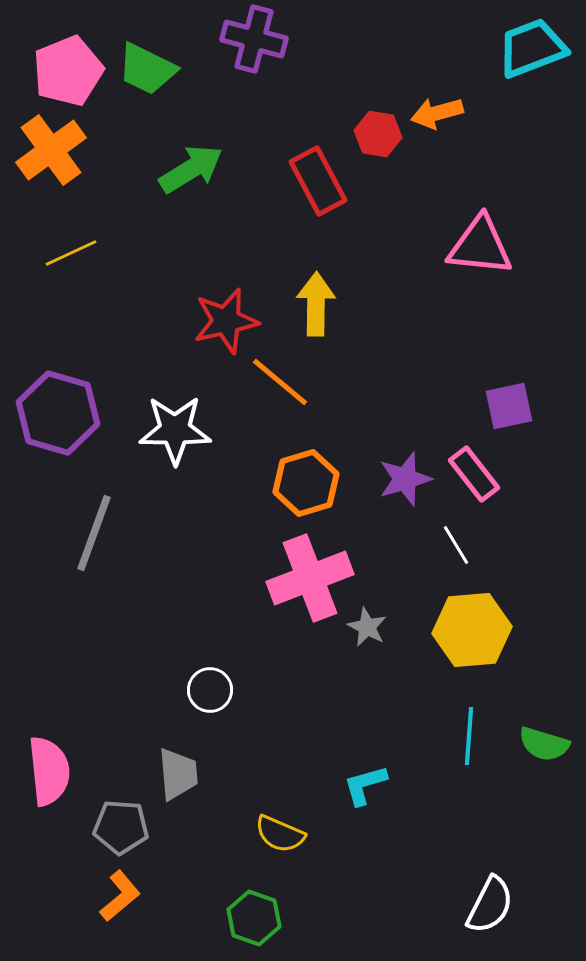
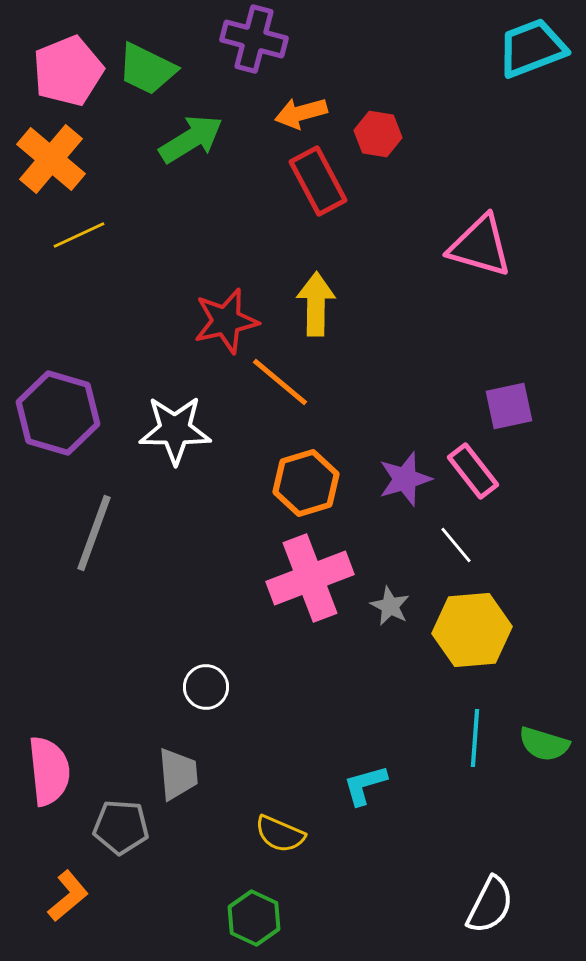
orange arrow: moved 136 px left
orange cross: moved 9 px down; rotated 14 degrees counterclockwise
green arrow: moved 30 px up
pink triangle: rotated 10 degrees clockwise
yellow line: moved 8 px right, 18 px up
pink rectangle: moved 1 px left, 3 px up
white line: rotated 9 degrees counterclockwise
gray star: moved 23 px right, 21 px up
white circle: moved 4 px left, 3 px up
cyan line: moved 6 px right, 2 px down
orange L-shape: moved 52 px left
green hexagon: rotated 6 degrees clockwise
